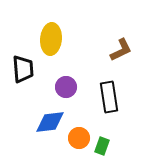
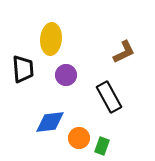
brown L-shape: moved 3 px right, 2 px down
purple circle: moved 12 px up
black rectangle: rotated 20 degrees counterclockwise
